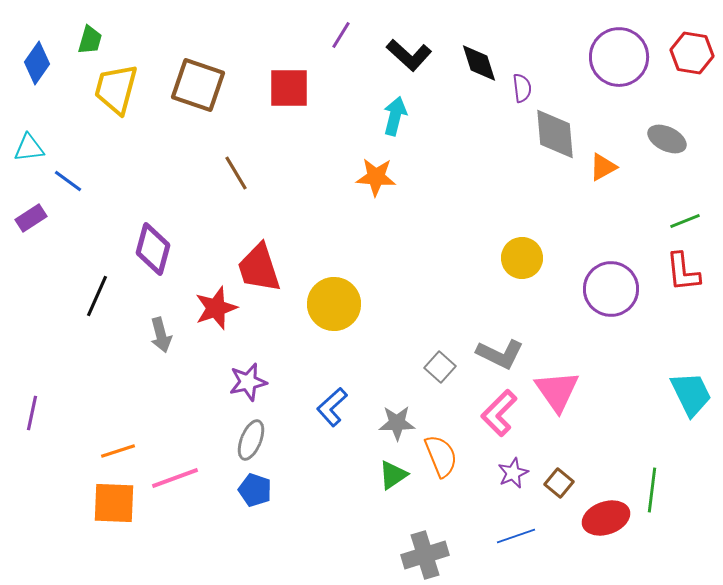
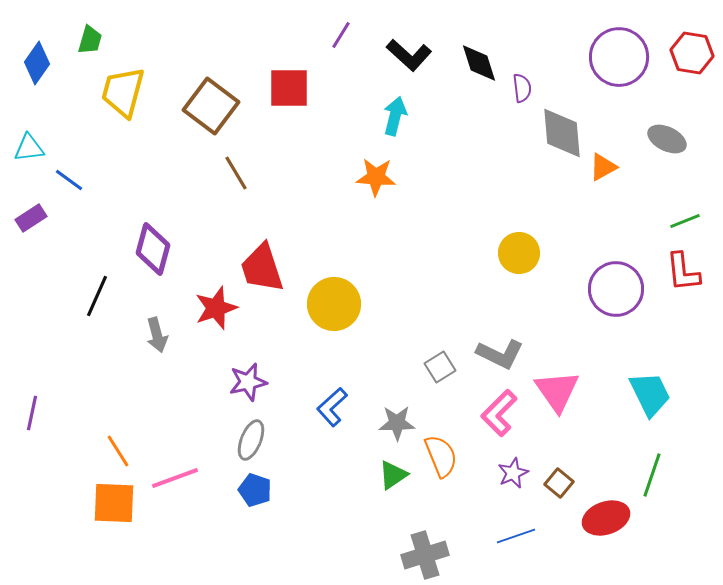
brown square at (198, 85): moved 13 px right, 21 px down; rotated 18 degrees clockwise
yellow trapezoid at (116, 89): moved 7 px right, 3 px down
gray diamond at (555, 134): moved 7 px right, 1 px up
blue line at (68, 181): moved 1 px right, 1 px up
yellow circle at (522, 258): moved 3 px left, 5 px up
red trapezoid at (259, 268): moved 3 px right
purple circle at (611, 289): moved 5 px right
gray arrow at (161, 335): moved 4 px left
gray square at (440, 367): rotated 16 degrees clockwise
cyan trapezoid at (691, 394): moved 41 px left
orange line at (118, 451): rotated 76 degrees clockwise
green line at (652, 490): moved 15 px up; rotated 12 degrees clockwise
